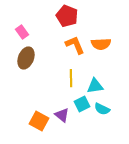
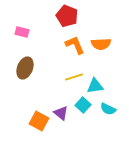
pink rectangle: rotated 40 degrees counterclockwise
brown ellipse: moved 1 px left, 10 px down
yellow line: moved 3 px right, 1 px up; rotated 72 degrees clockwise
cyan square: moved 1 px right, 1 px down; rotated 21 degrees counterclockwise
cyan semicircle: moved 6 px right
purple triangle: moved 1 px left, 2 px up
